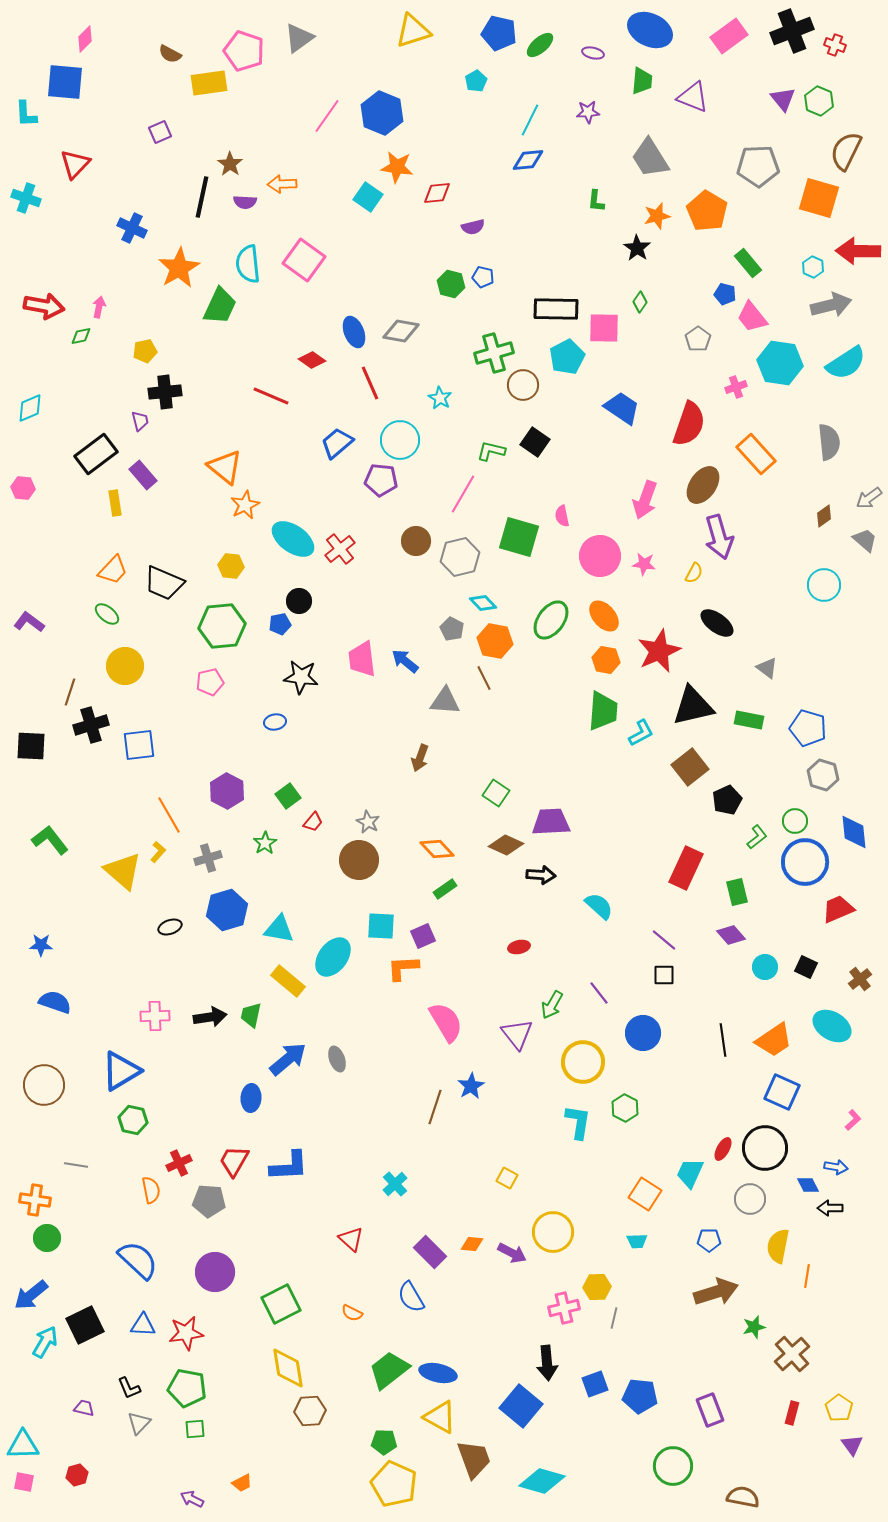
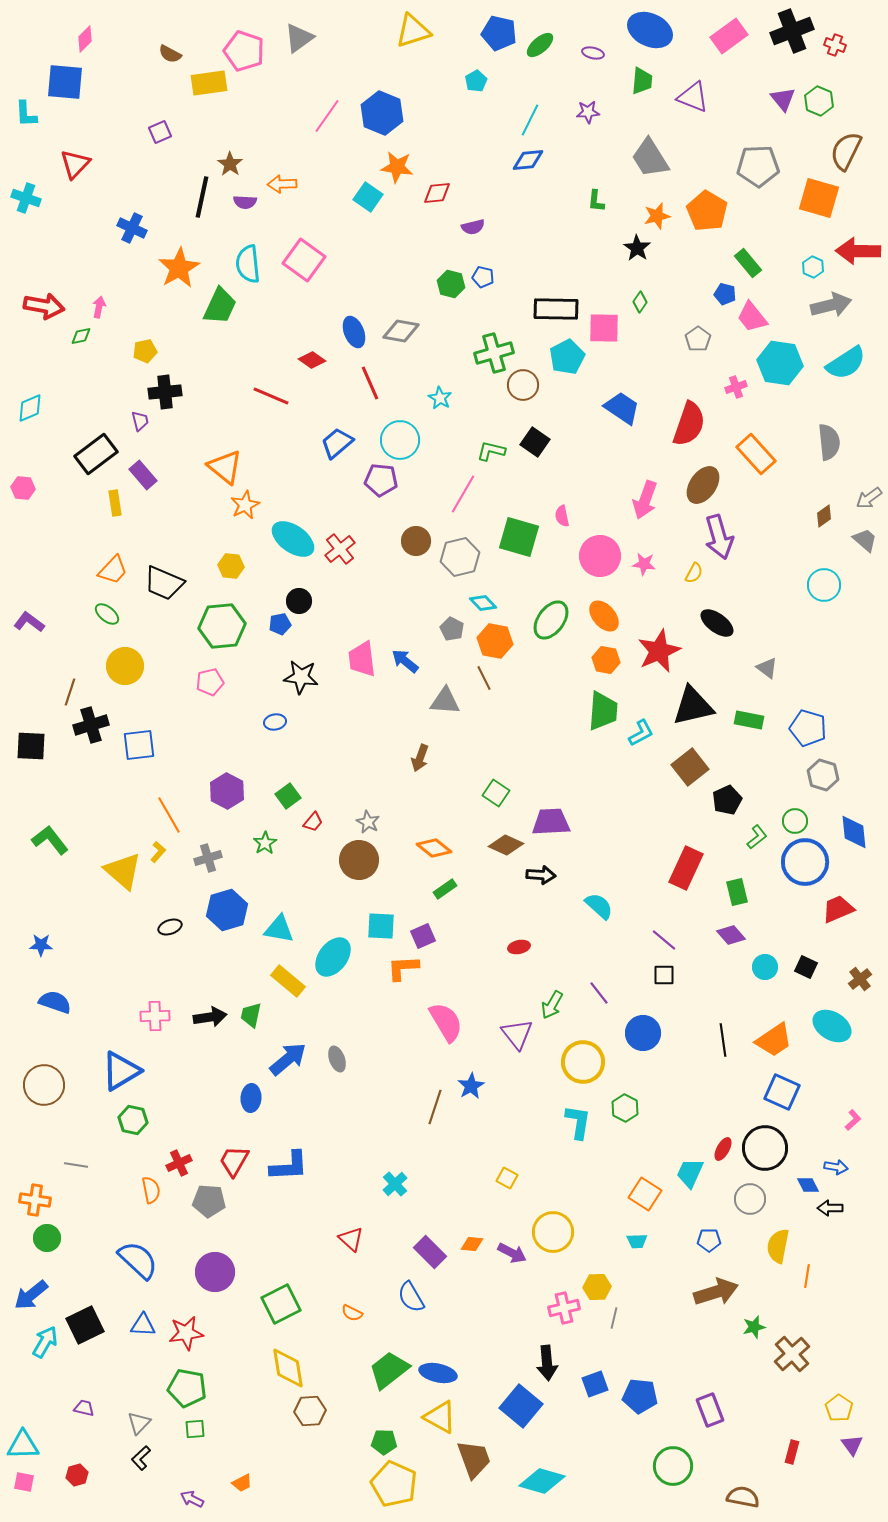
orange diamond at (437, 849): moved 3 px left, 1 px up; rotated 8 degrees counterclockwise
black L-shape at (129, 1388): moved 12 px right, 70 px down; rotated 70 degrees clockwise
red rectangle at (792, 1413): moved 39 px down
